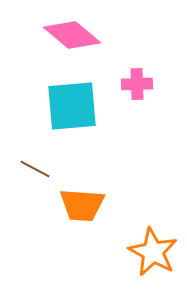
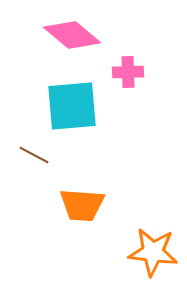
pink cross: moved 9 px left, 12 px up
brown line: moved 1 px left, 14 px up
orange star: rotated 21 degrees counterclockwise
